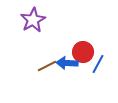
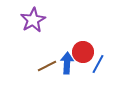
blue arrow: rotated 90 degrees clockwise
